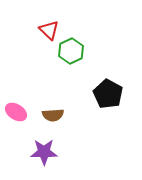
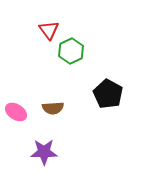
red triangle: rotated 10 degrees clockwise
brown semicircle: moved 7 px up
